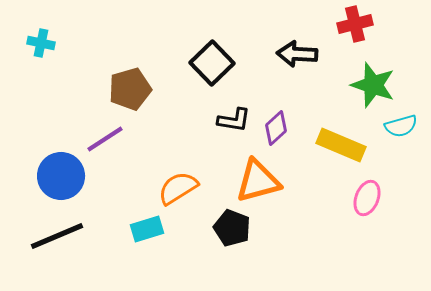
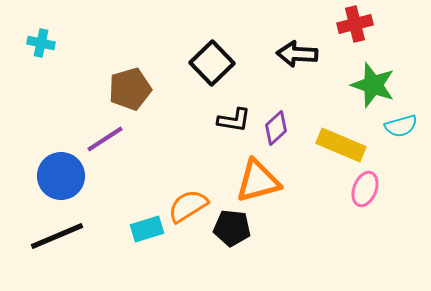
orange semicircle: moved 10 px right, 18 px down
pink ellipse: moved 2 px left, 9 px up
black pentagon: rotated 15 degrees counterclockwise
